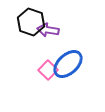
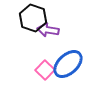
black hexagon: moved 2 px right, 4 px up
pink square: moved 3 px left
